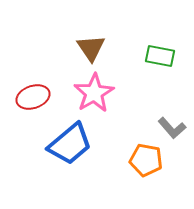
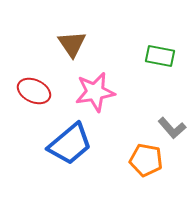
brown triangle: moved 19 px left, 4 px up
pink star: moved 1 px right, 1 px up; rotated 21 degrees clockwise
red ellipse: moved 1 px right, 6 px up; rotated 44 degrees clockwise
